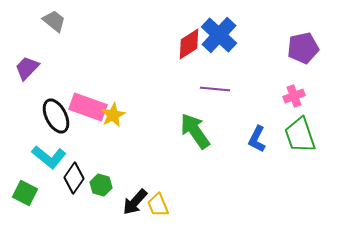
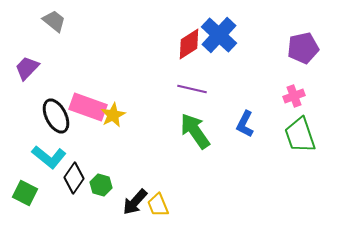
purple line: moved 23 px left; rotated 8 degrees clockwise
blue L-shape: moved 12 px left, 15 px up
